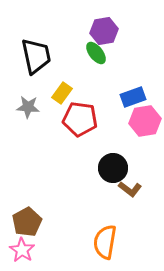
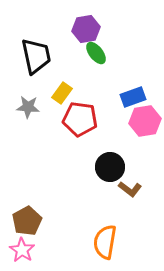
purple hexagon: moved 18 px left, 2 px up
black circle: moved 3 px left, 1 px up
brown pentagon: moved 1 px up
